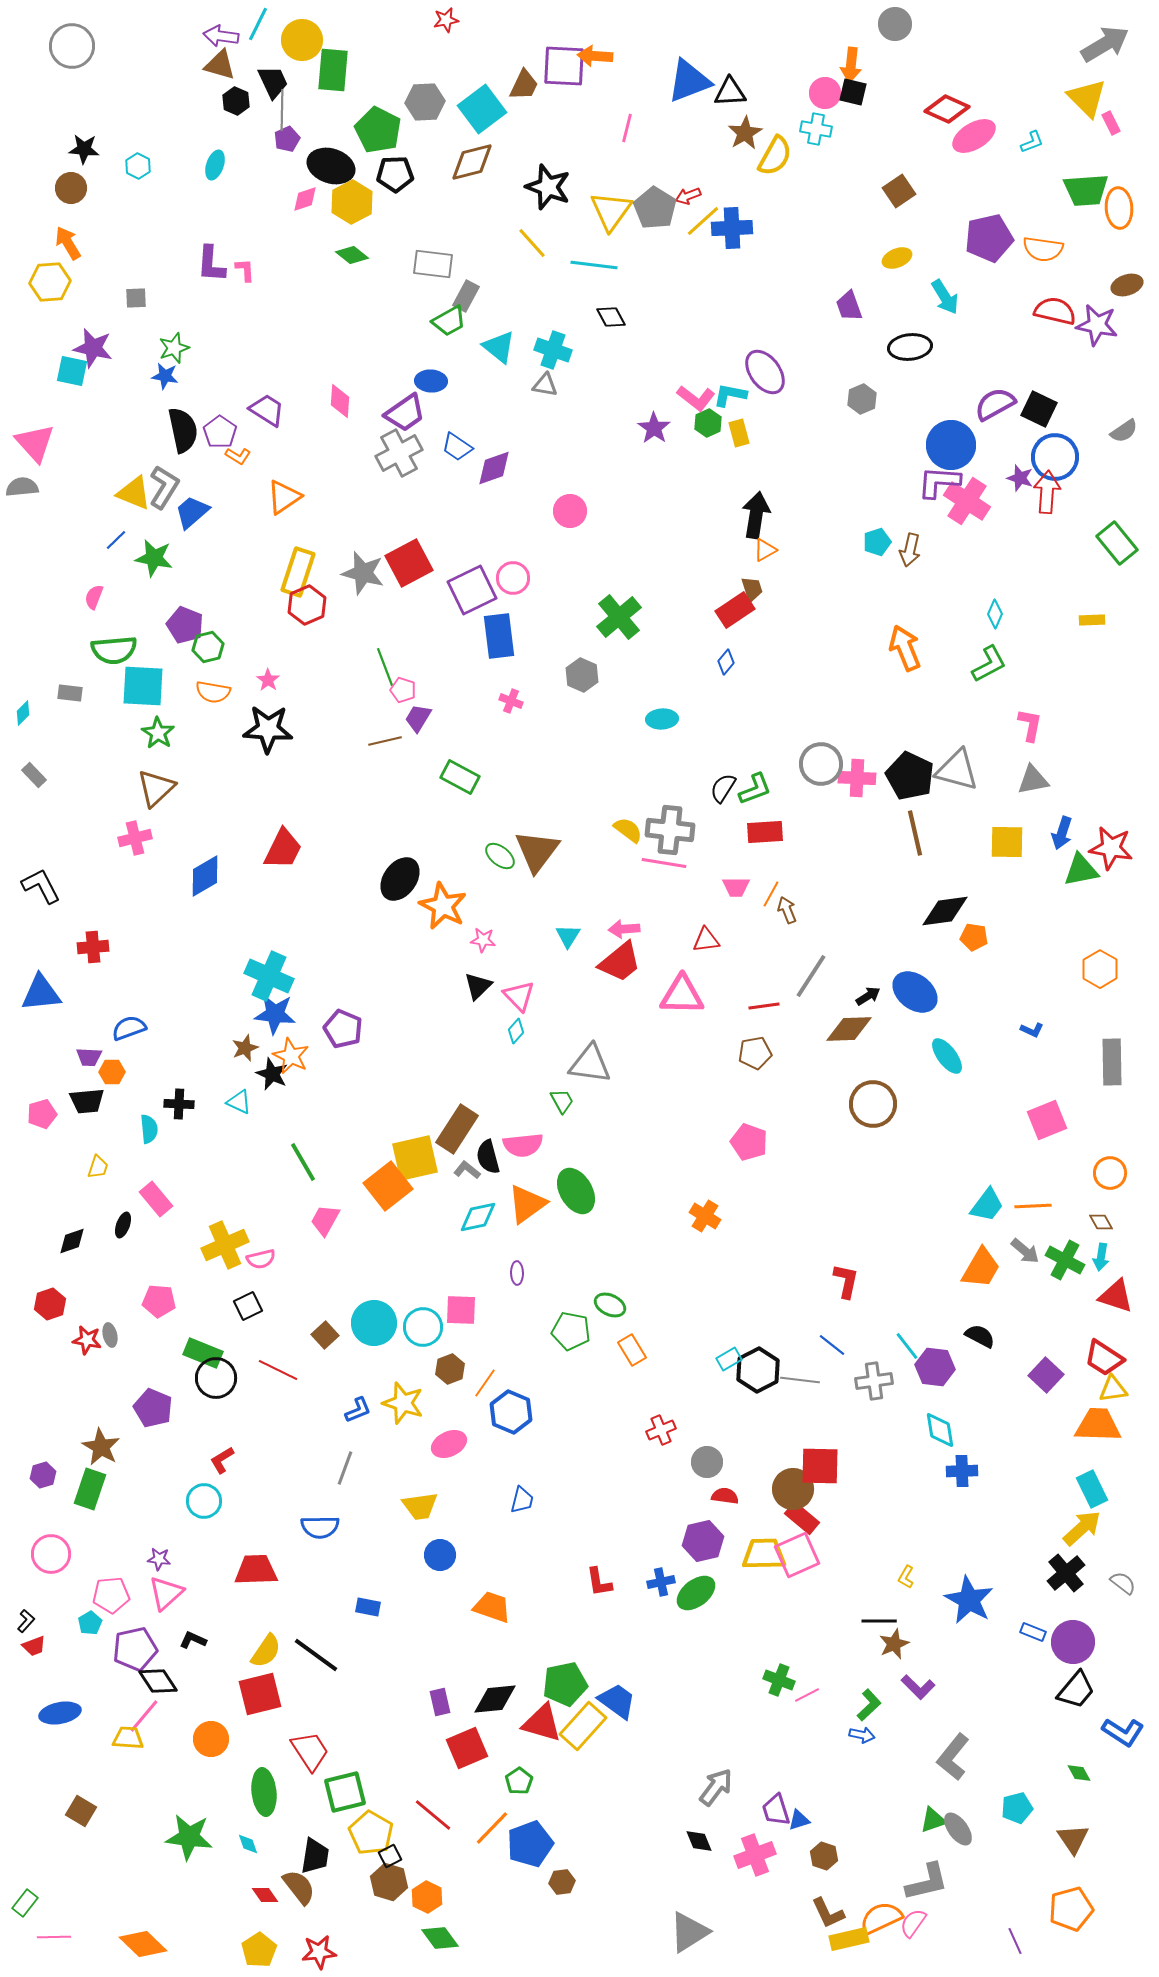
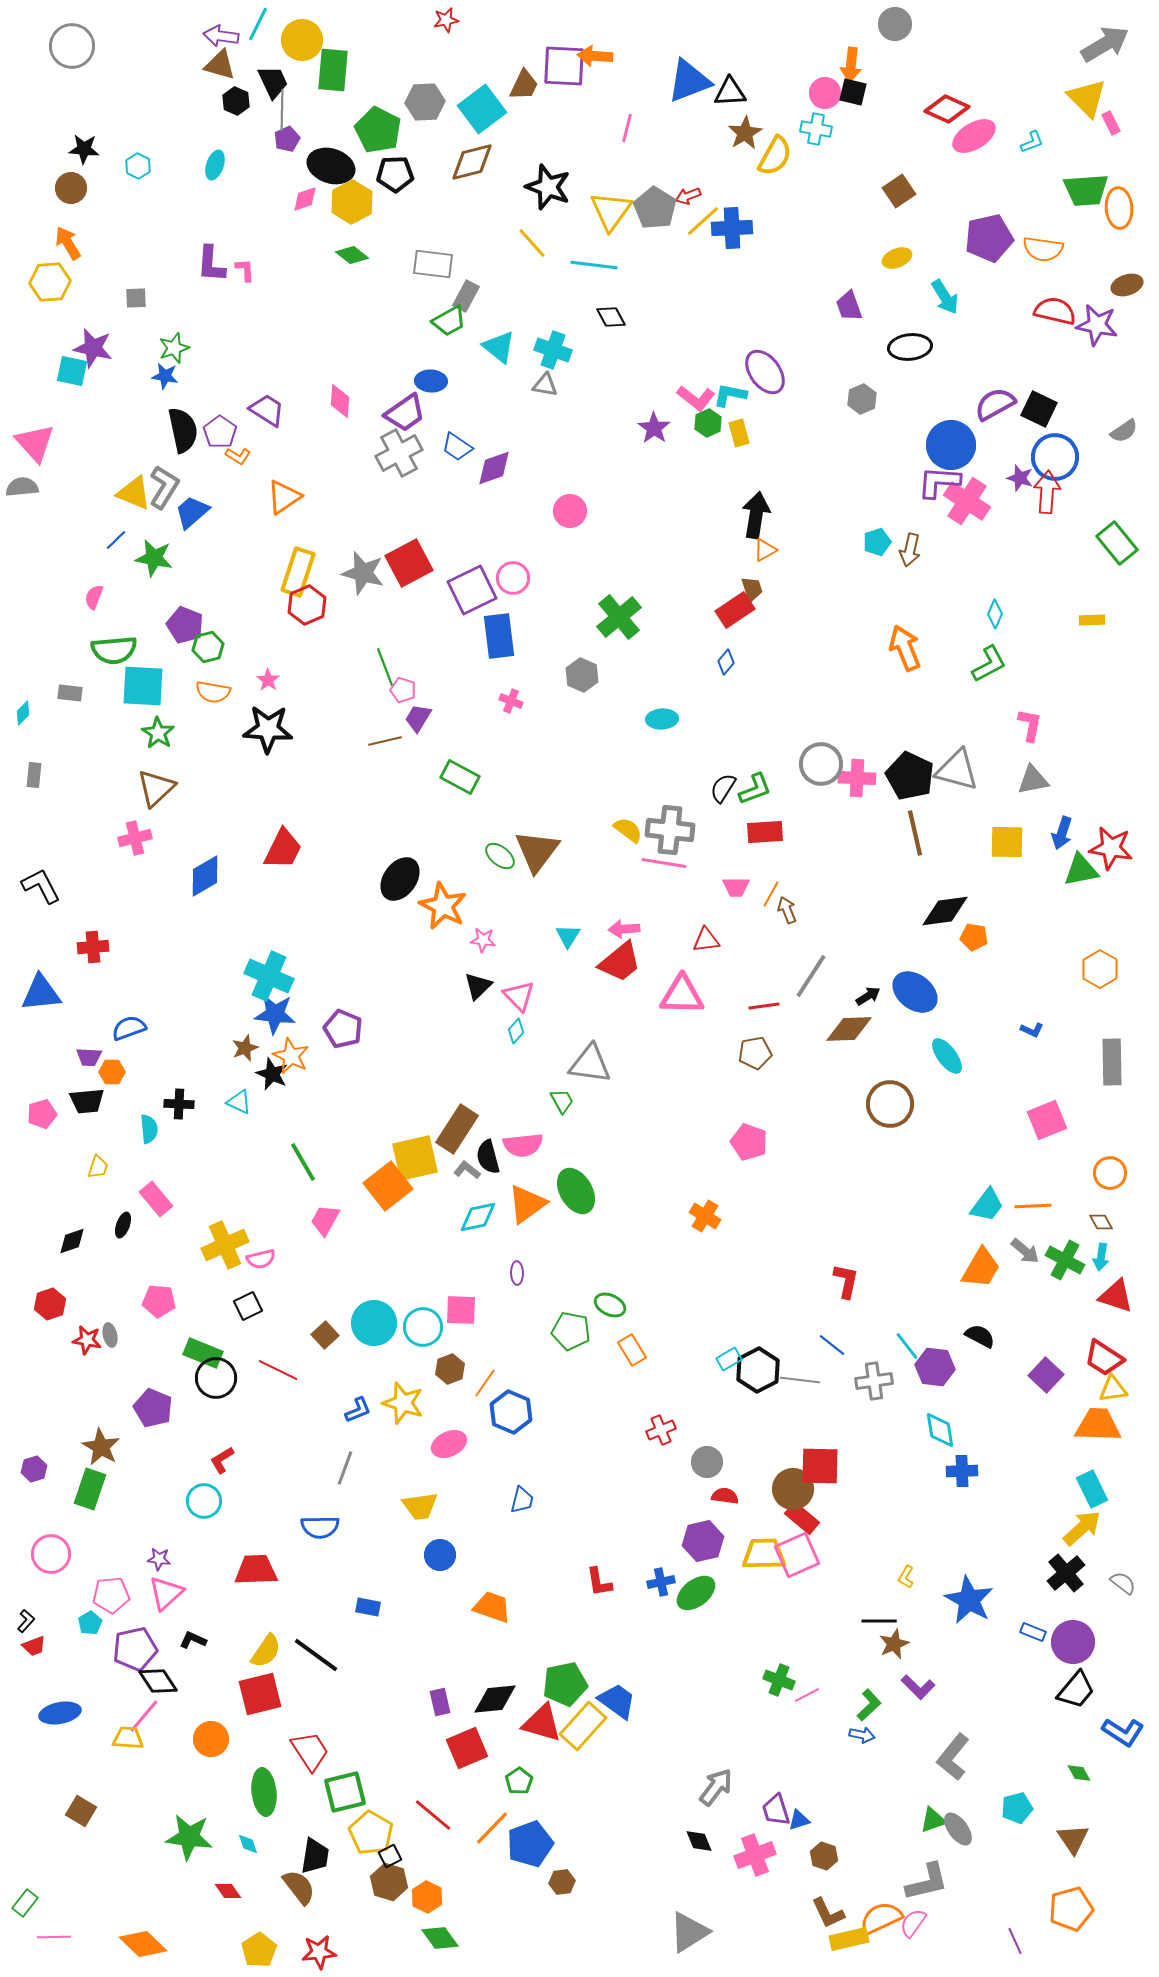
gray rectangle at (34, 775): rotated 50 degrees clockwise
brown circle at (873, 1104): moved 17 px right
purple hexagon at (43, 1475): moved 9 px left, 6 px up
red diamond at (265, 1895): moved 37 px left, 4 px up
